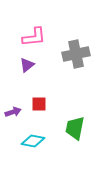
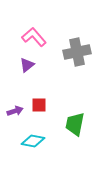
pink L-shape: rotated 125 degrees counterclockwise
gray cross: moved 1 px right, 2 px up
red square: moved 1 px down
purple arrow: moved 2 px right, 1 px up
green trapezoid: moved 4 px up
